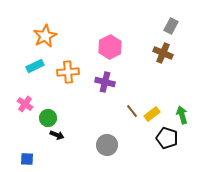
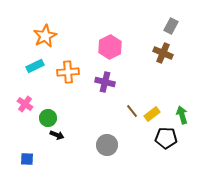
black pentagon: moved 1 px left; rotated 15 degrees counterclockwise
